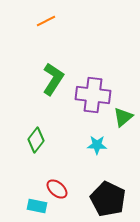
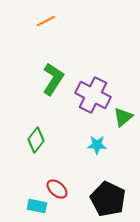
purple cross: rotated 20 degrees clockwise
